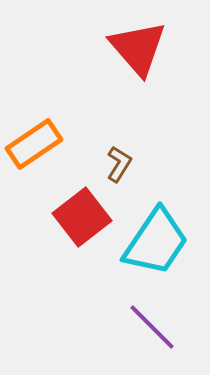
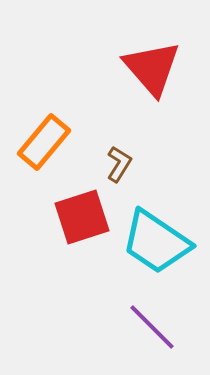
red triangle: moved 14 px right, 20 px down
orange rectangle: moved 10 px right, 2 px up; rotated 16 degrees counterclockwise
red square: rotated 20 degrees clockwise
cyan trapezoid: rotated 90 degrees clockwise
